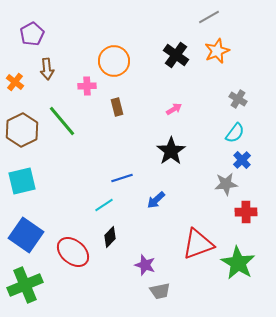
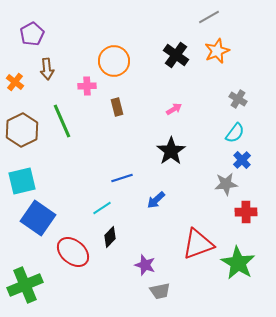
green line: rotated 16 degrees clockwise
cyan line: moved 2 px left, 3 px down
blue square: moved 12 px right, 17 px up
